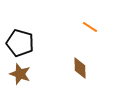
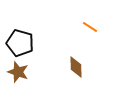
brown diamond: moved 4 px left, 1 px up
brown star: moved 2 px left, 2 px up
